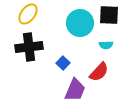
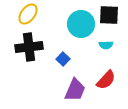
cyan circle: moved 1 px right, 1 px down
blue square: moved 4 px up
red semicircle: moved 7 px right, 8 px down
